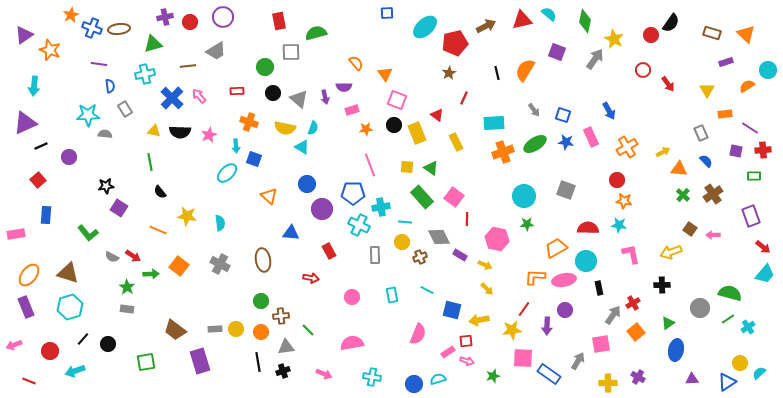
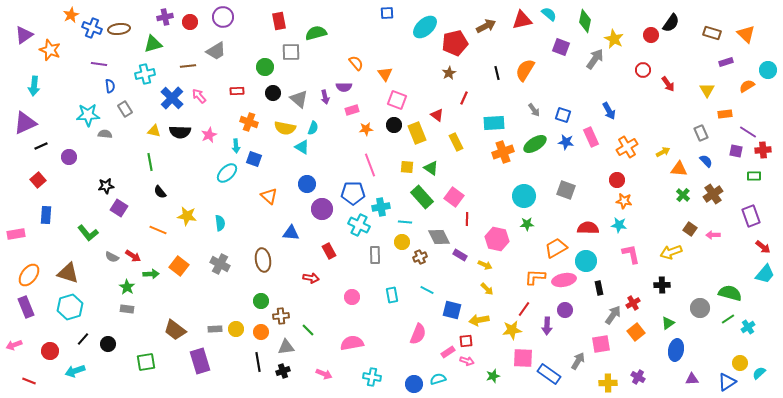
purple square at (557, 52): moved 4 px right, 5 px up
purple line at (750, 128): moved 2 px left, 4 px down
